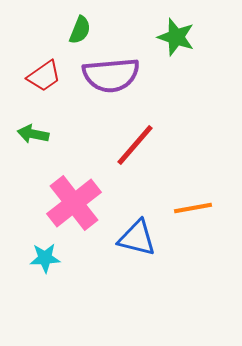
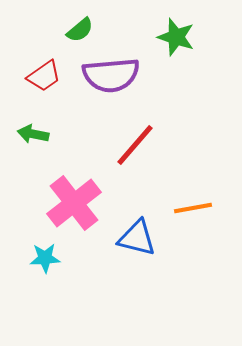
green semicircle: rotated 28 degrees clockwise
